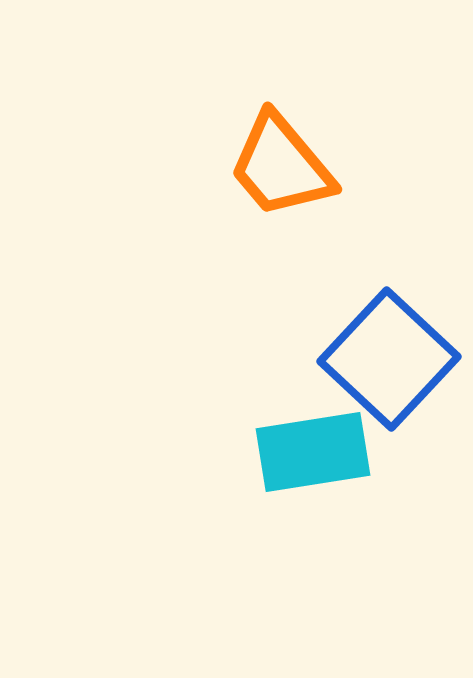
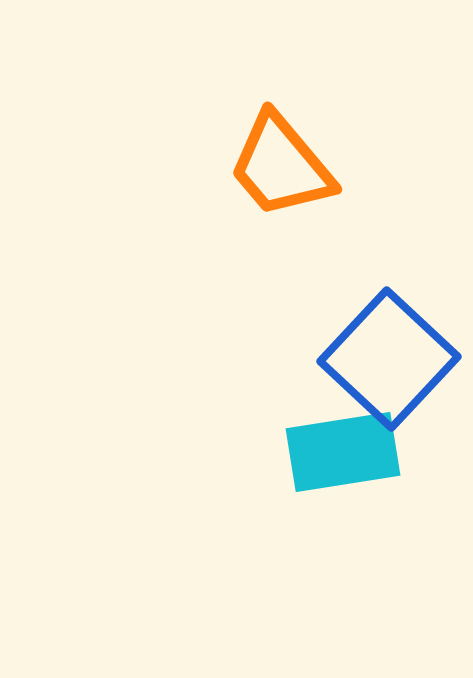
cyan rectangle: moved 30 px right
